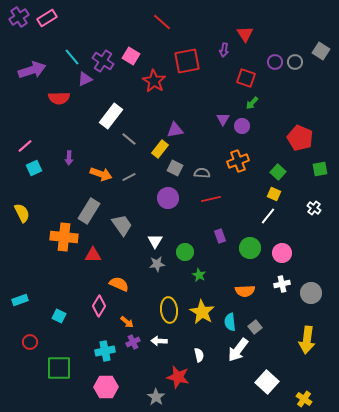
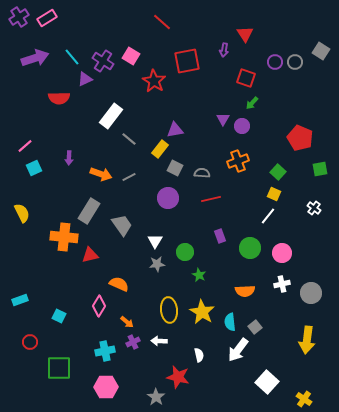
purple arrow at (32, 70): moved 3 px right, 12 px up
red triangle at (93, 255): moved 3 px left; rotated 12 degrees counterclockwise
